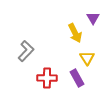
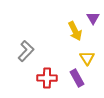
yellow arrow: moved 2 px up
